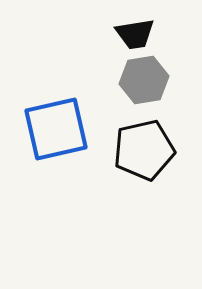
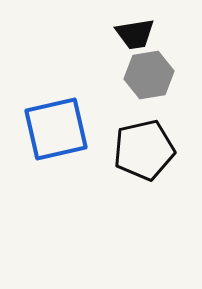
gray hexagon: moved 5 px right, 5 px up
